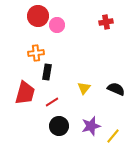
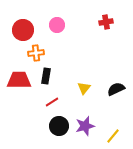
red circle: moved 15 px left, 14 px down
black rectangle: moved 1 px left, 4 px down
black semicircle: rotated 48 degrees counterclockwise
red trapezoid: moved 6 px left, 13 px up; rotated 105 degrees counterclockwise
purple star: moved 6 px left
